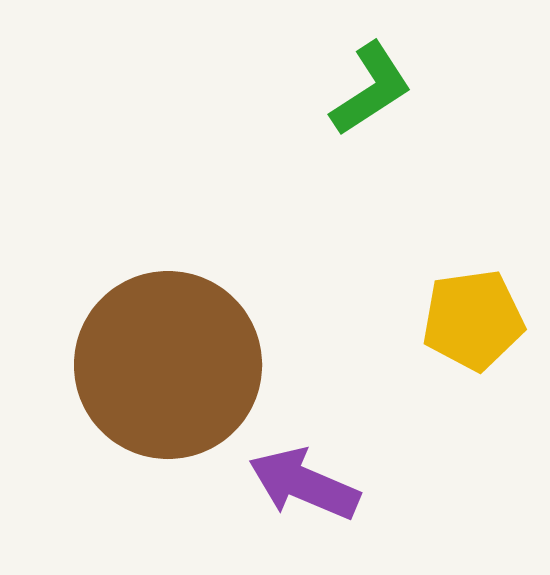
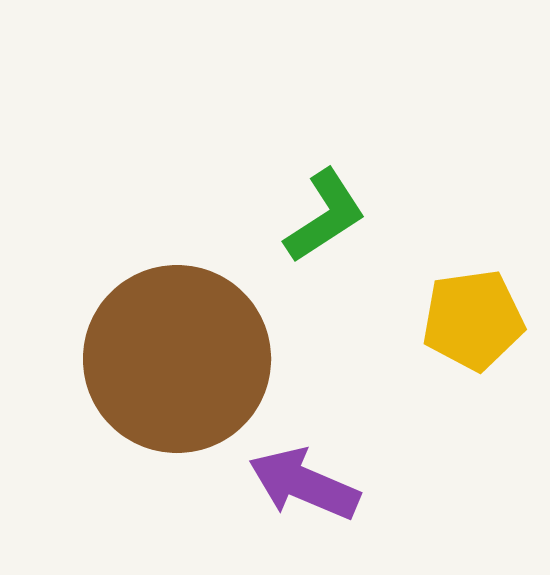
green L-shape: moved 46 px left, 127 px down
brown circle: moved 9 px right, 6 px up
